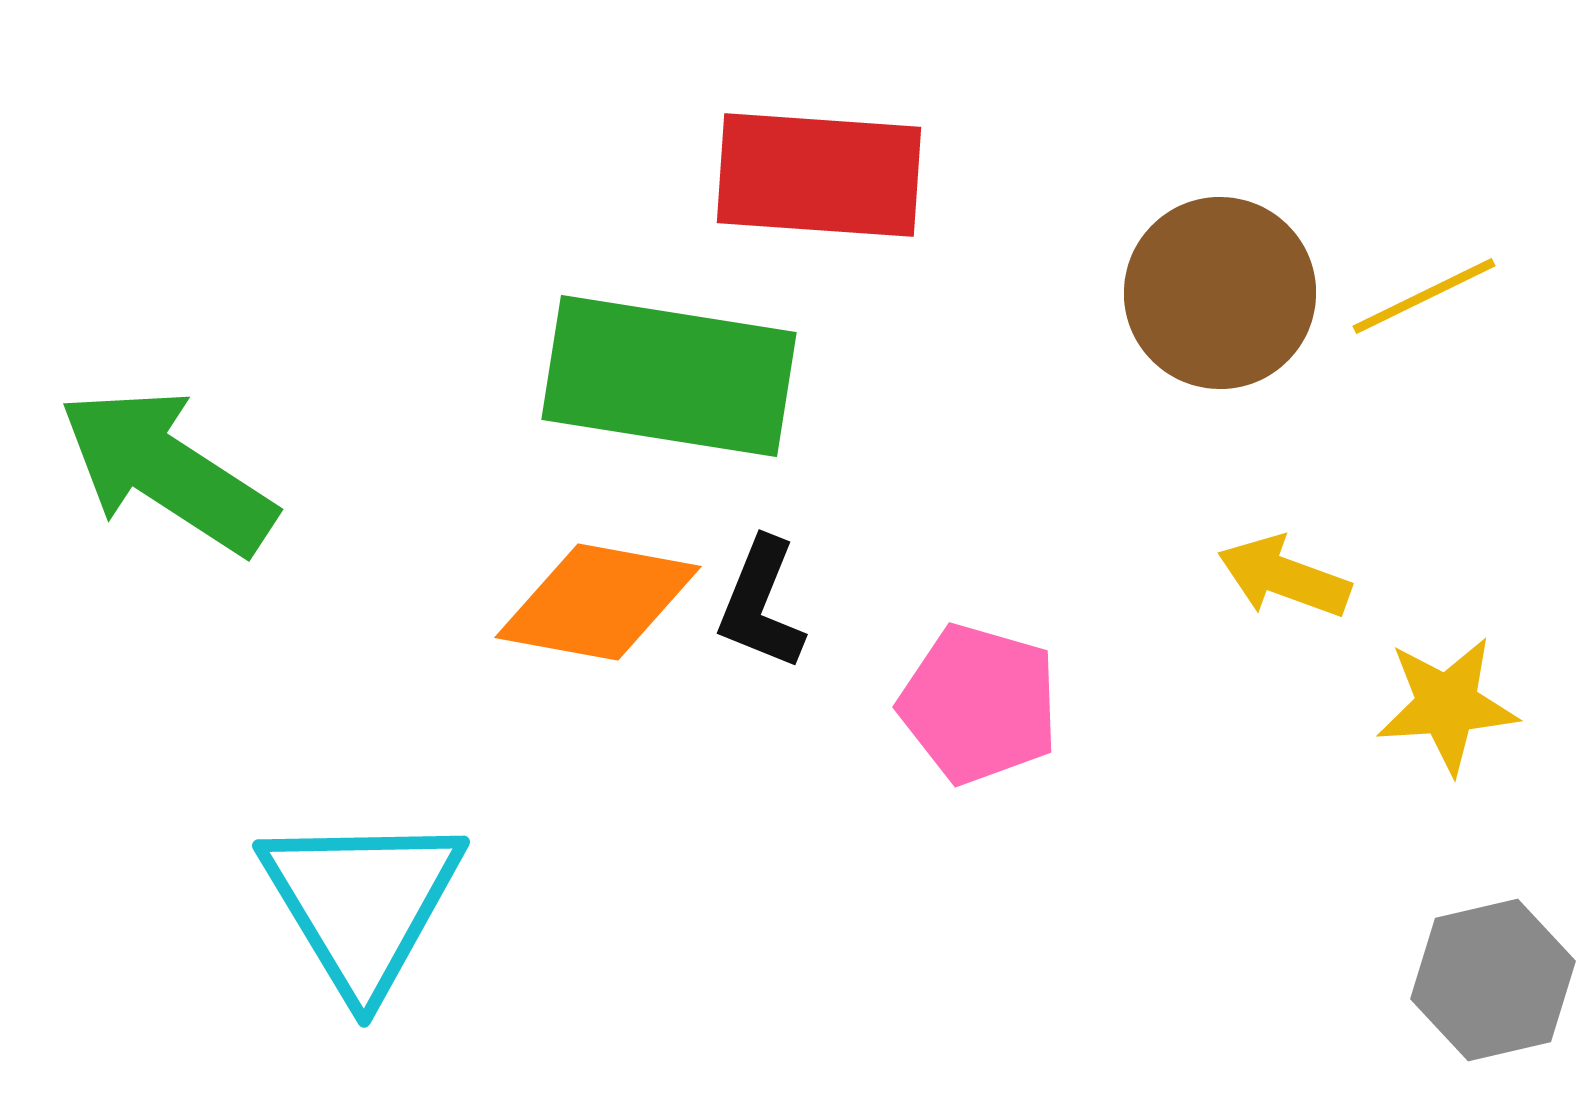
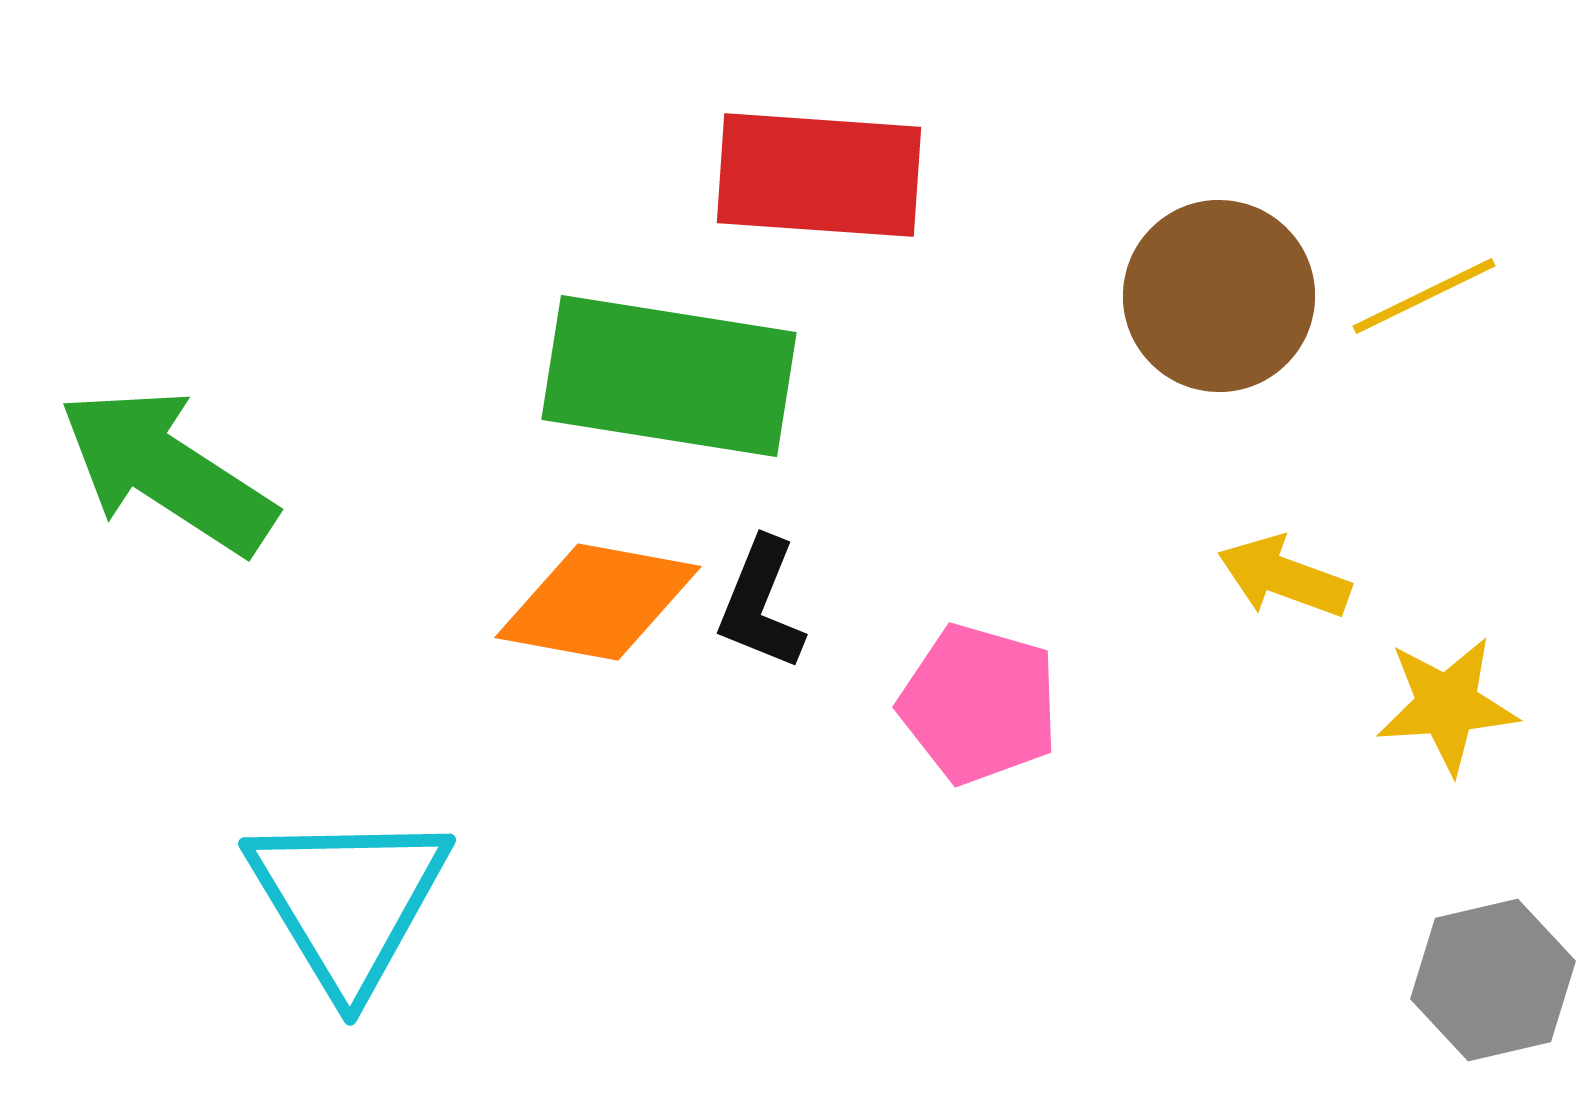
brown circle: moved 1 px left, 3 px down
cyan triangle: moved 14 px left, 2 px up
